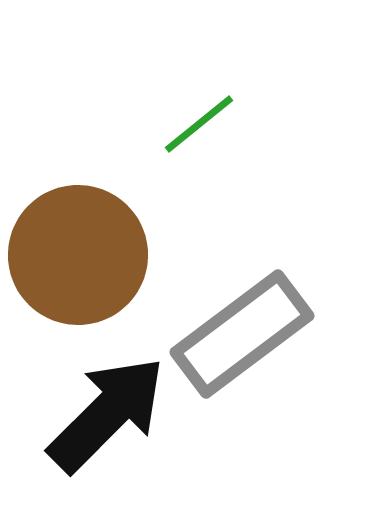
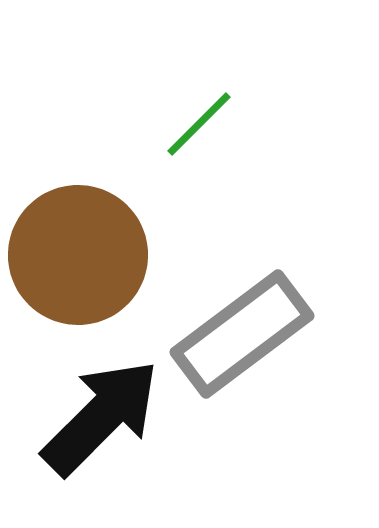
green line: rotated 6 degrees counterclockwise
black arrow: moved 6 px left, 3 px down
